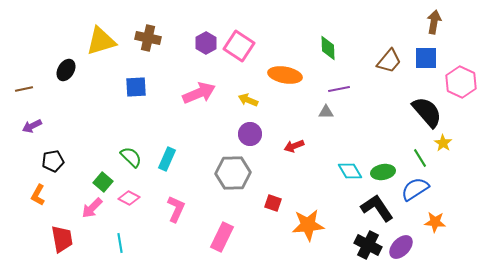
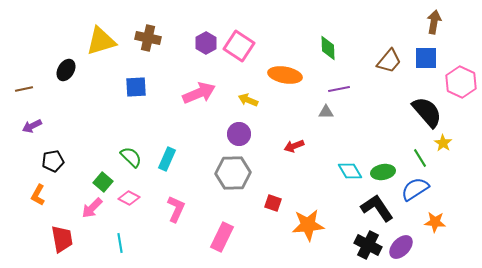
purple circle at (250, 134): moved 11 px left
